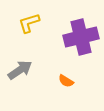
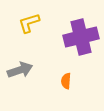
gray arrow: rotated 15 degrees clockwise
orange semicircle: rotated 63 degrees clockwise
